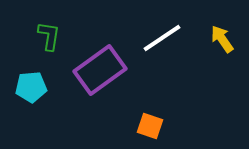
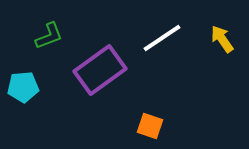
green L-shape: rotated 60 degrees clockwise
cyan pentagon: moved 8 px left
